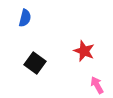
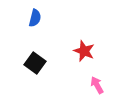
blue semicircle: moved 10 px right
